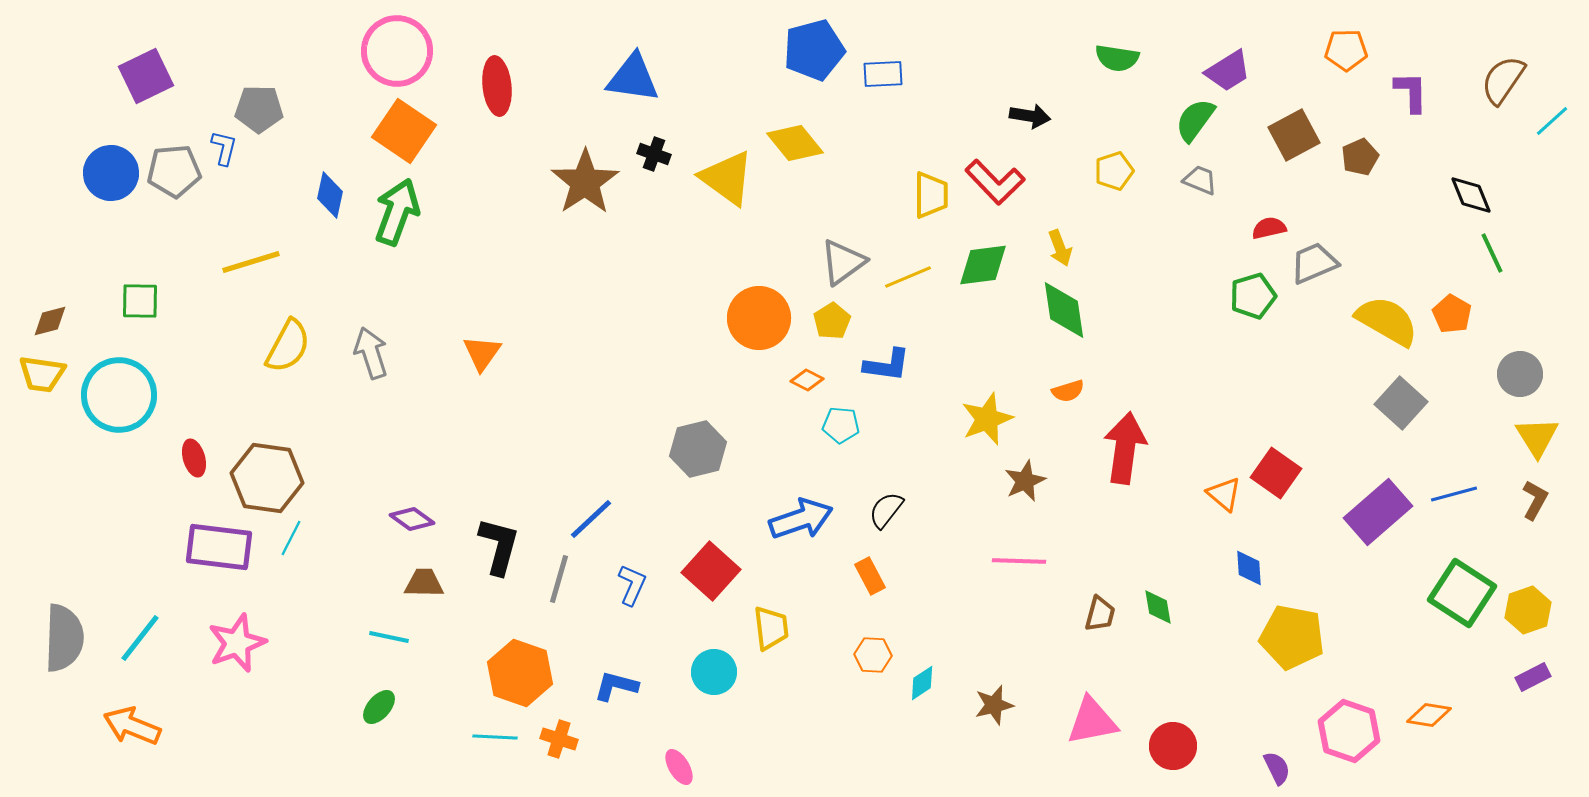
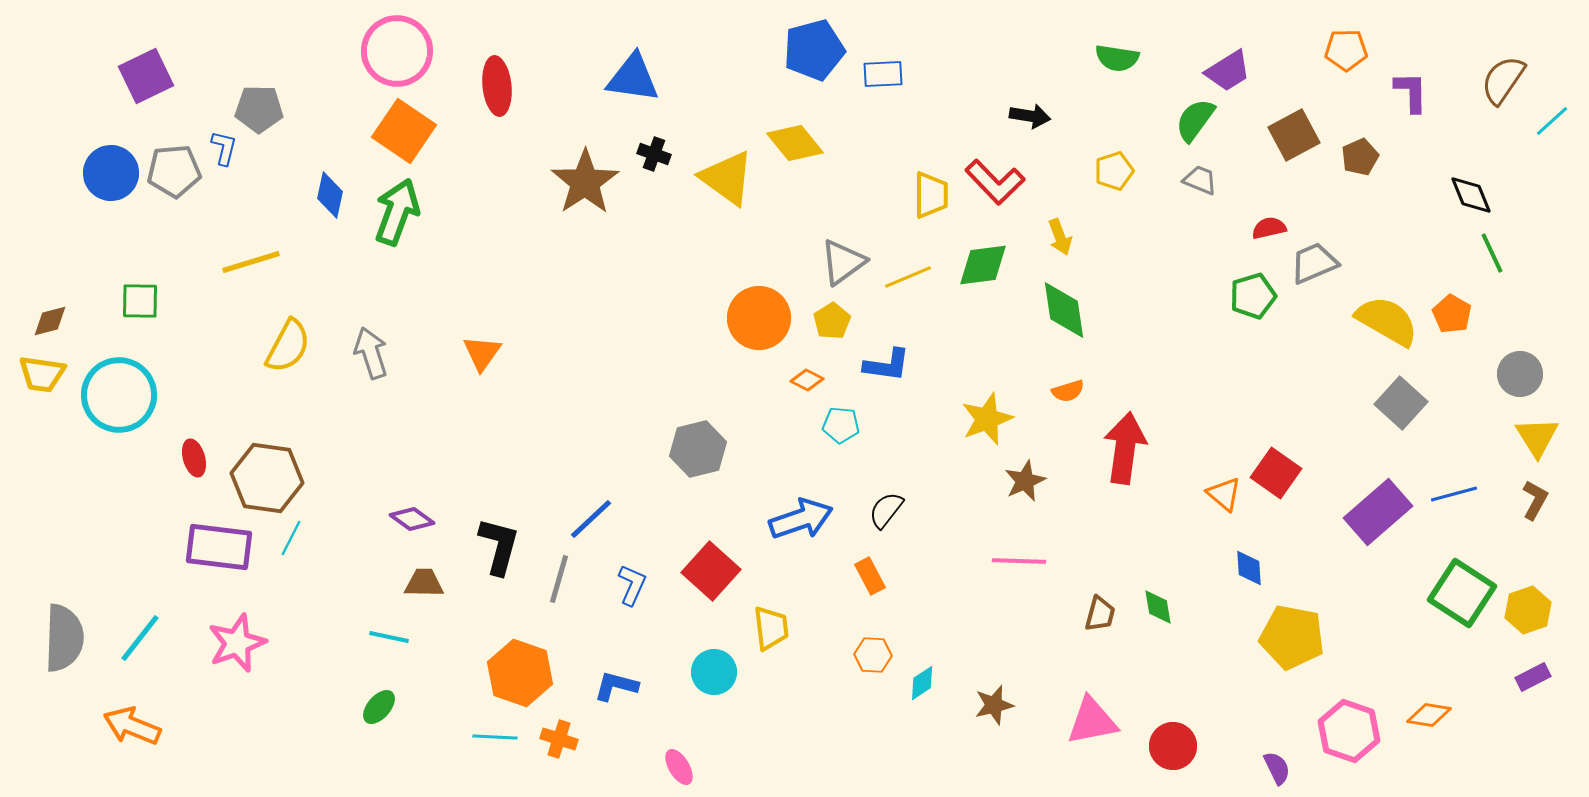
yellow arrow at (1060, 248): moved 11 px up
